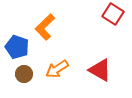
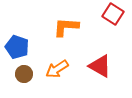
orange L-shape: moved 21 px right; rotated 48 degrees clockwise
red triangle: moved 4 px up
